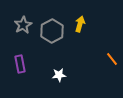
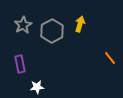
orange line: moved 2 px left, 1 px up
white star: moved 22 px left, 12 px down
